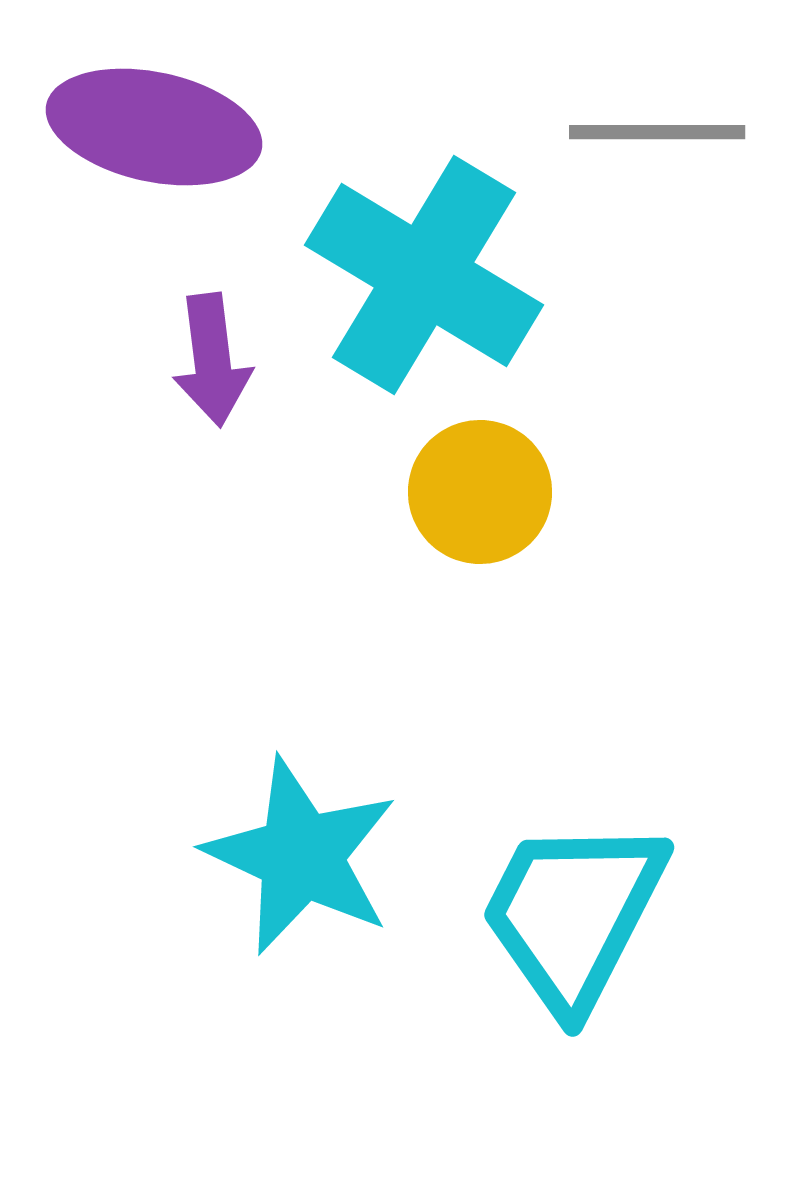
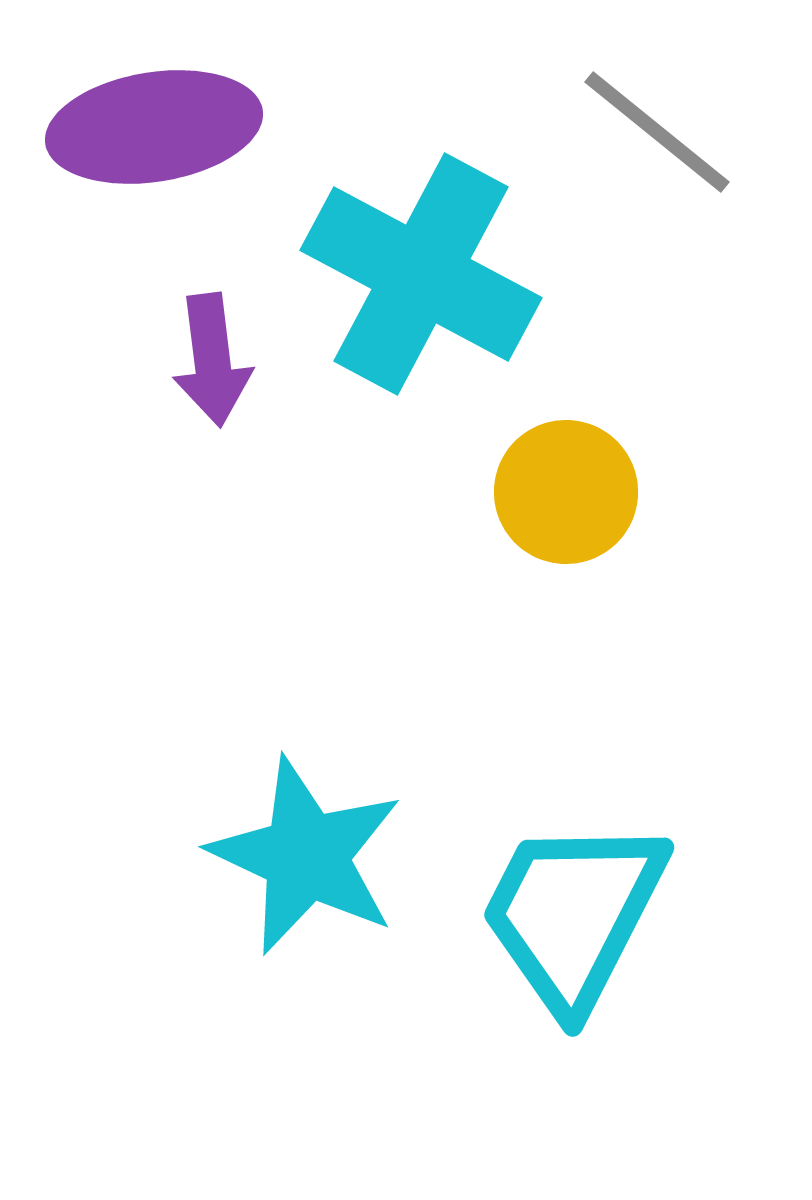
purple ellipse: rotated 21 degrees counterclockwise
gray line: rotated 39 degrees clockwise
cyan cross: moved 3 px left, 1 px up; rotated 3 degrees counterclockwise
yellow circle: moved 86 px right
cyan star: moved 5 px right
